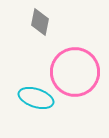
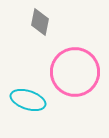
cyan ellipse: moved 8 px left, 2 px down
